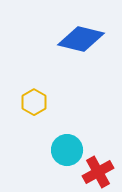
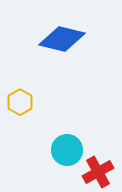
blue diamond: moved 19 px left
yellow hexagon: moved 14 px left
